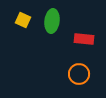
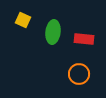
green ellipse: moved 1 px right, 11 px down
